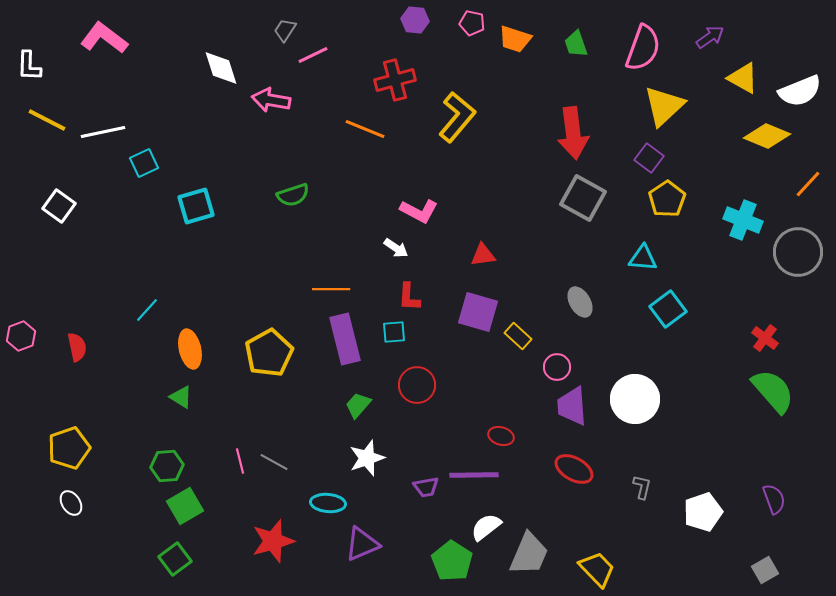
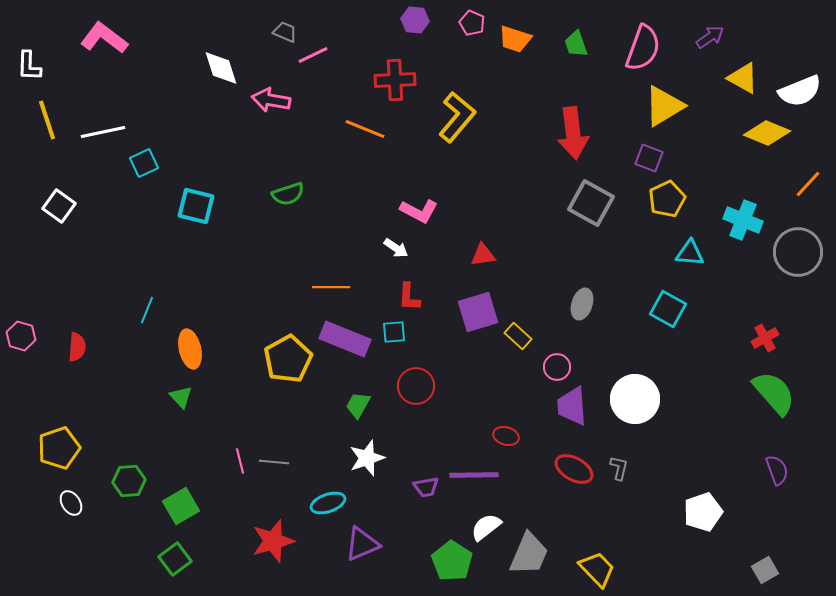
pink pentagon at (472, 23): rotated 10 degrees clockwise
gray trapezoid at (285, 30): moved 2 px down; rotated 80 degrees clockwise
red cross at (395, 80): rotated 12 degrees clockwise
yellow triangle at (664, 106): rotated 12 degrees clockwise
yellow line at (47, 120): rotated 45 degrees clockwise
yellow diamond at (767, 136): moved 3 px up
purple square at (649, 158): rotated 16 degrees counterclockwise
green semicircle at (293, 195): moved 5 px left, 1 px up
gray square at (583, 198): moved 8 px right, 5 px down
yellow pentagon at (667, 199): rotated 9 degrees clockwise
cyan square at (196, 206): rotated 30 degrees clockwise
cyan triangle at (643, 258): moved 47 px right, 5 px up
orange line at (331, 289): moved 2 px up
gray ellipse at (580, 302): moved 2 px right, 2 px down; rotated 48 degrees clockwise
cyan square at (668, 309): rotated 24 degrees counterclockwise
cyan line at (147, 310): rotated 20 degrees counterclockwise
purple square at (478, 312): rotated 33 degrees counterclockwise
pink hexagon at (21, 336): rotated 24 degrees counterclockwise
red cross at (765, 338): rotated 24 degrees clockwise
purple rectangle at (345, 339): rotated 54 degrees counterclockwise
red semicircle at (77, 347): rotated 16 degrees clockwise
yellow pentagon at (269, 353): moved 19 px right, 6 px down
red circle at (417, 385): moved 1 px left, 1 px down
green semicircle at (773, 391): moved 1 px right, 2 px down
green triangle at (181, 397): rotated 15 degrees clockwise
green trapezoid at (358, 405): rotated 12 degrees counterclockwise
red ellipse at (501, 436): moved 5 px right
yellow pentagon at (69, 448): moved 10 px left
gray line at (274, 462): rotated 24 degrees counterclockwise
green hexagon at (167, 466): moved 38 px left, 15 px down
gray L-shape at (642, 487): moved 23 px left, 19 px up
purple semicircle at (774, 499): moved 3 px right, 29 px up
cyan ellipse at (328, 503): rotated 24 degrees counterclockwise
green square at (185, 506): moved 4 px left
